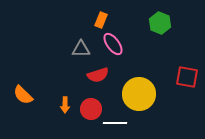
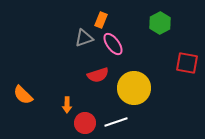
green hexagon: rotated 10 degrees clockwise
gray triangle: moved 3 px right, 11 px up; rotated 18 degrees counterclockwise
red square: moved 14 px up
yellow circle: moved 5 px left, 6 px up
orange arrow: moved 2 px right
red circle: moved 6 px left, 14 px down
white line: moved 1 px right, 1 px up; rotated 20 degrees counterclockwise
